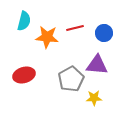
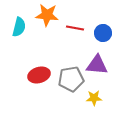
cyan semicircle: moved 5 px left, 6 px down
red line: rotated 24 degrees clockwise
blue circle: moved 1 px left
orange star: moved 22 px up
red ellipse: moved 15 px right
gray pentagon: rotated 20 degrees clockwise
